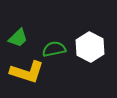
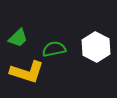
white hexagon: moved 6 px right
